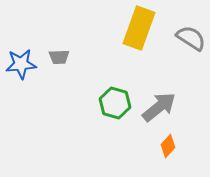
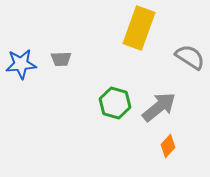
gray semicircle: moved 1 px left, 19 px down
gray trapezoid: moved 2 px right, 2 px down
